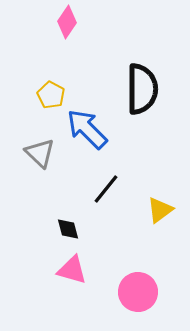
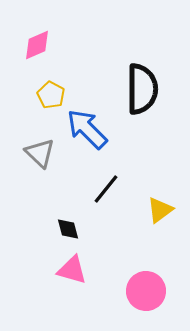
pink diamond: moved 30 px left, 23 px down; rotated 32 degrees clockwise
pink circle: moved 8 px right, 1 px up
